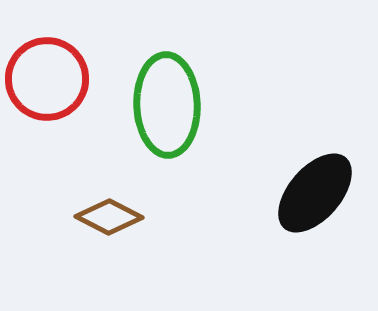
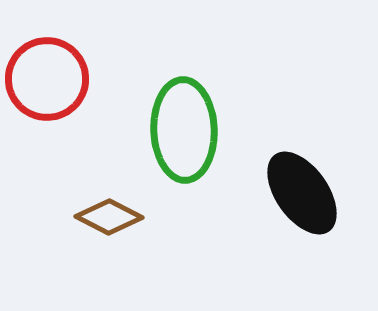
green ellipse: moved 17 px right, 25 px down
black ellipse: moved 13 px left; rotated 76 degrees counterclockwise
